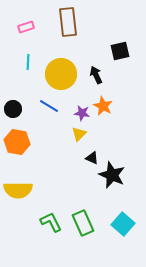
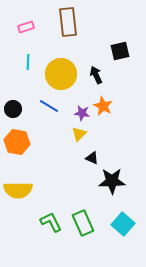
black star: moved 6 px down; rotated 24 degrees counterclockwise
